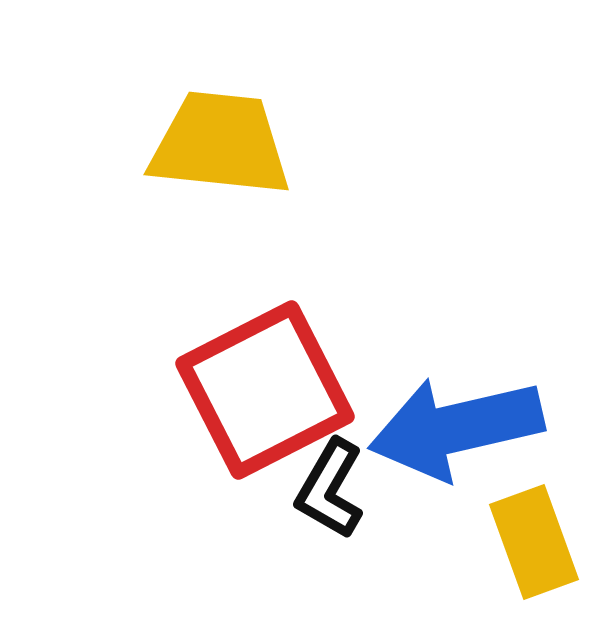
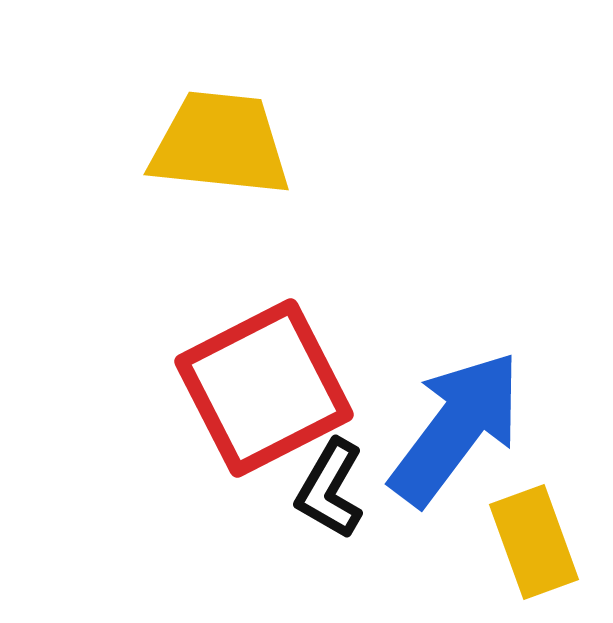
red square: moved 1 px left, 2 px up
blue arrow: rotated 140 degrees clockwise
